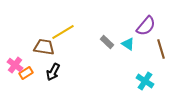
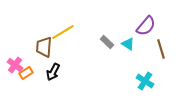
brown trapezoid: rotated 95 degrees counterclockwise
